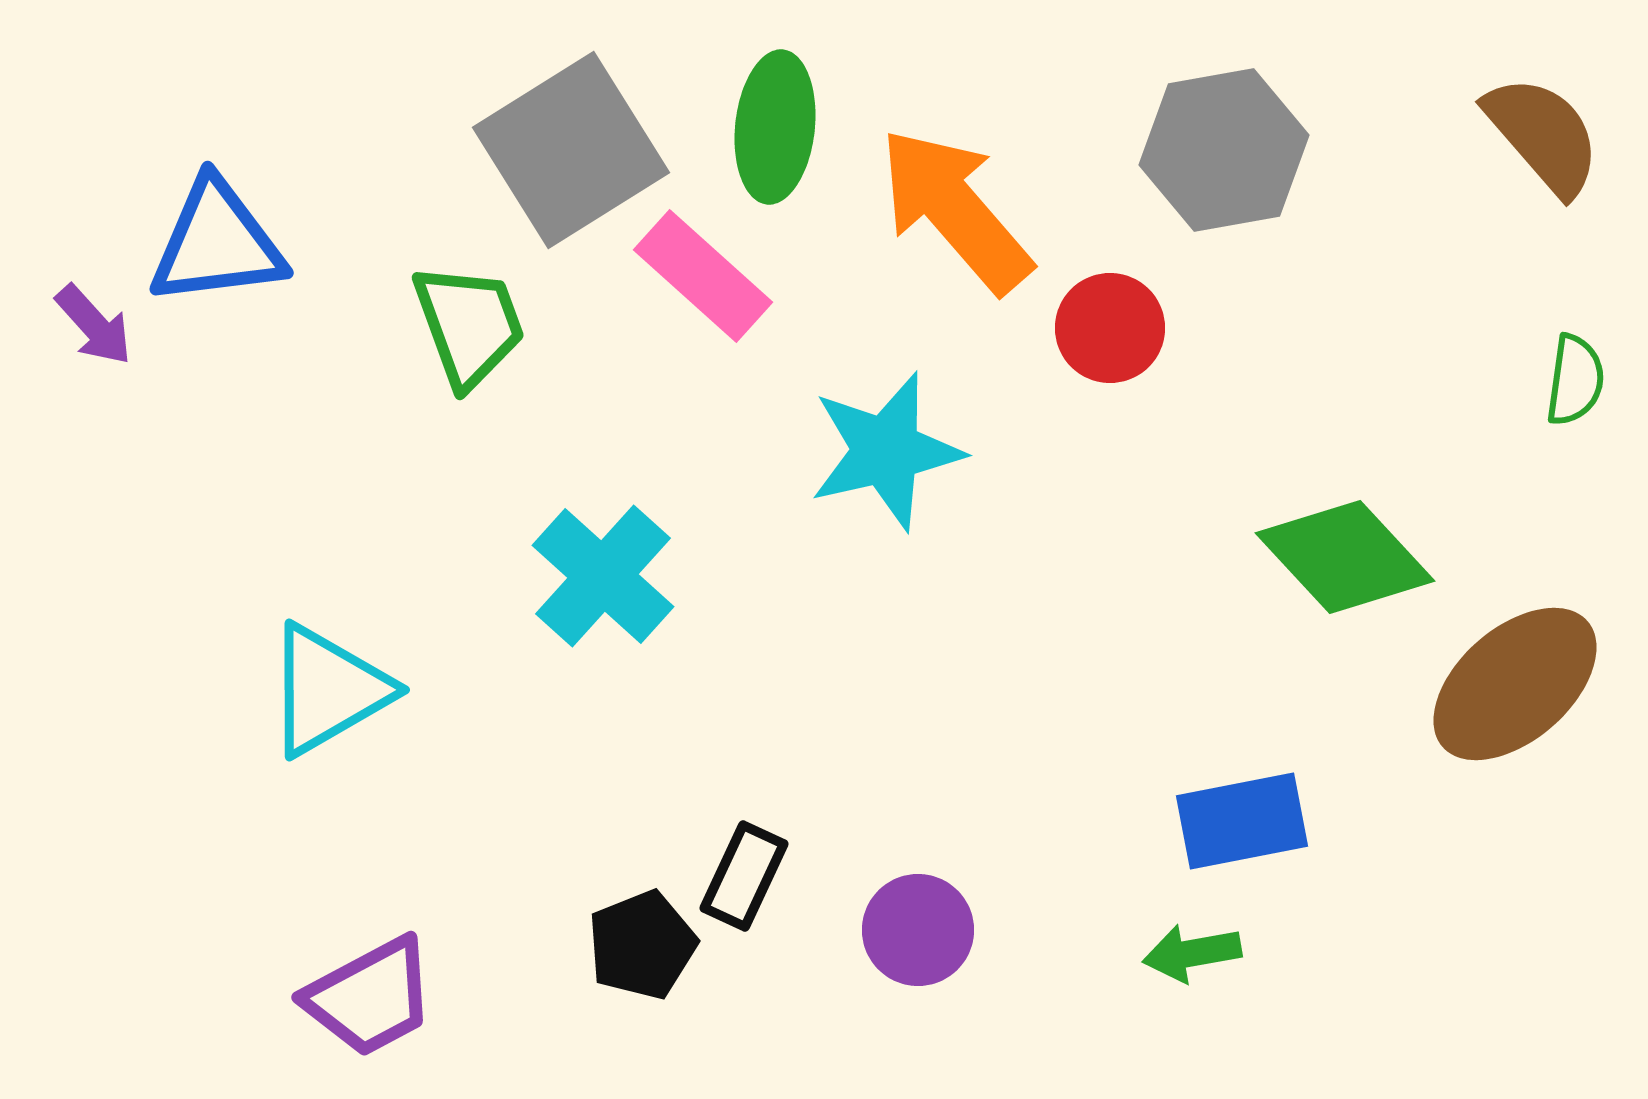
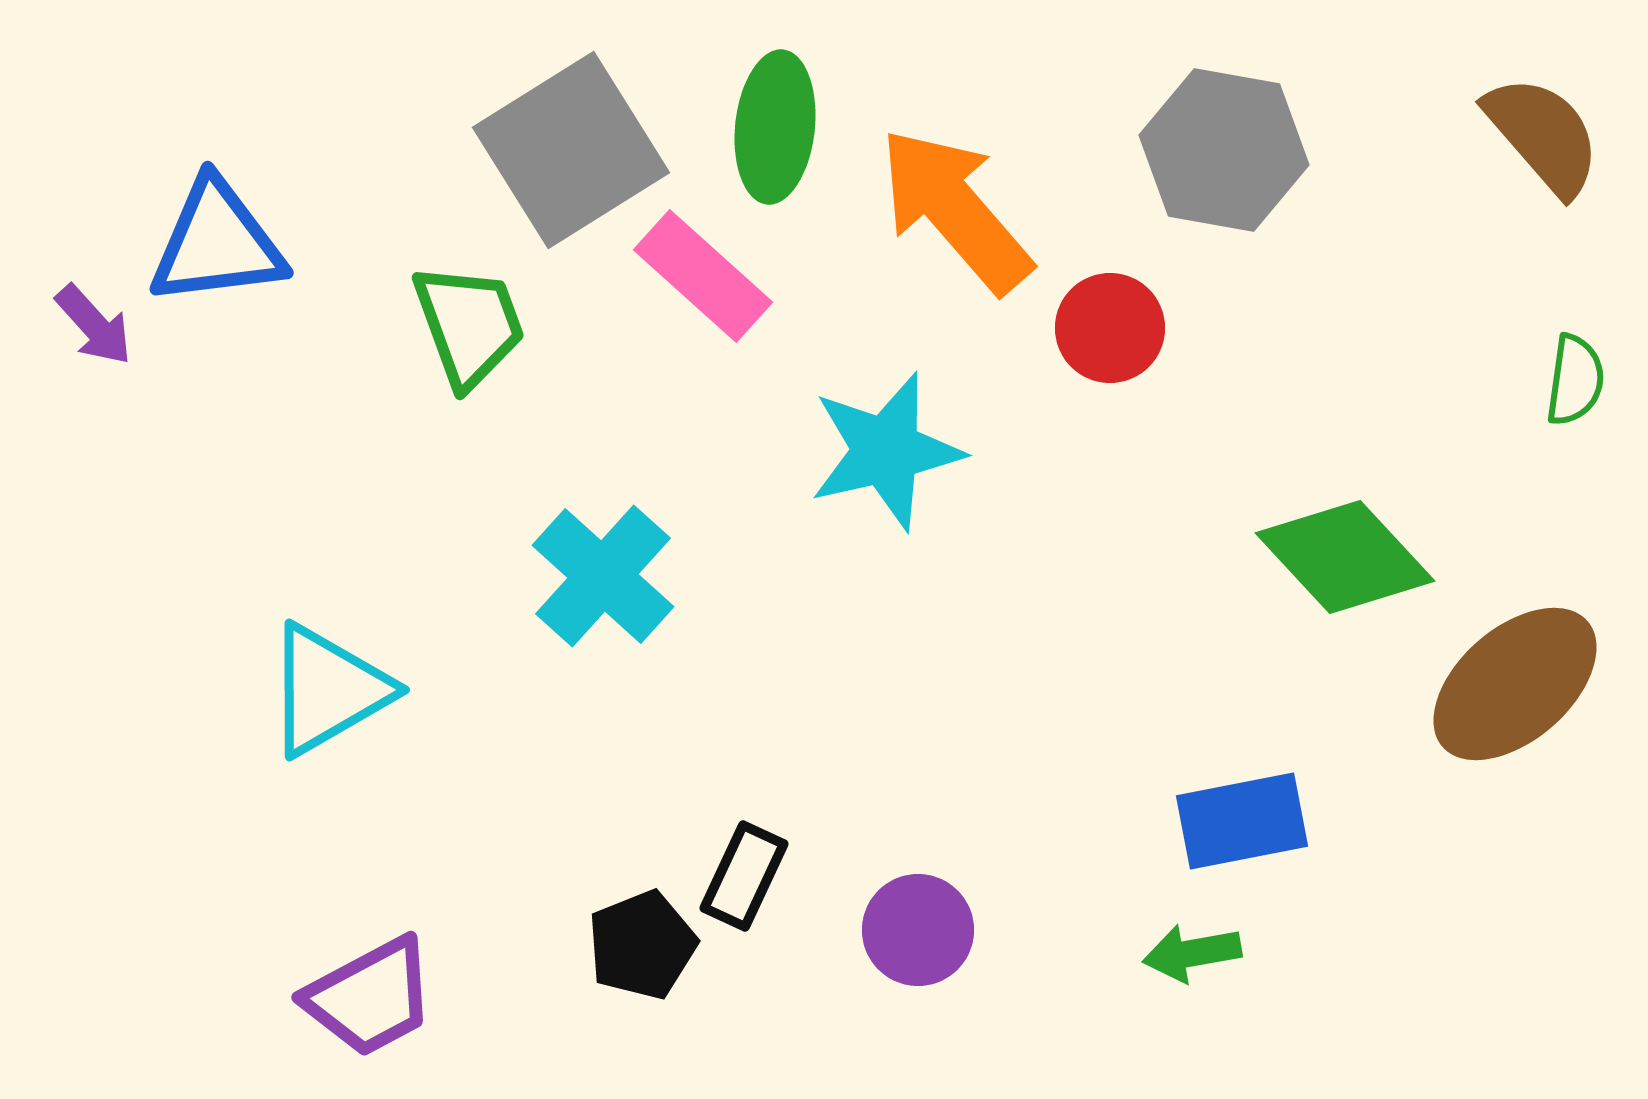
gray hexagon: rotated 20 degrees clockwise
